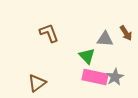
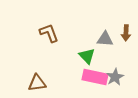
brown arrow: rotated 35 degrees clockwise
brown triangle: rotated 30 degrees clockwise
